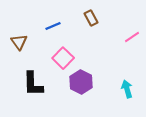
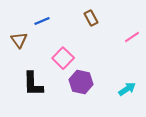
blue line: moved 11 px left, 5 px up
brown triangle: moved 2 px up
purple hexagon: rotated 15 degrees counterclockwise
cyan arrow: rotated 72 degrees clockwise
